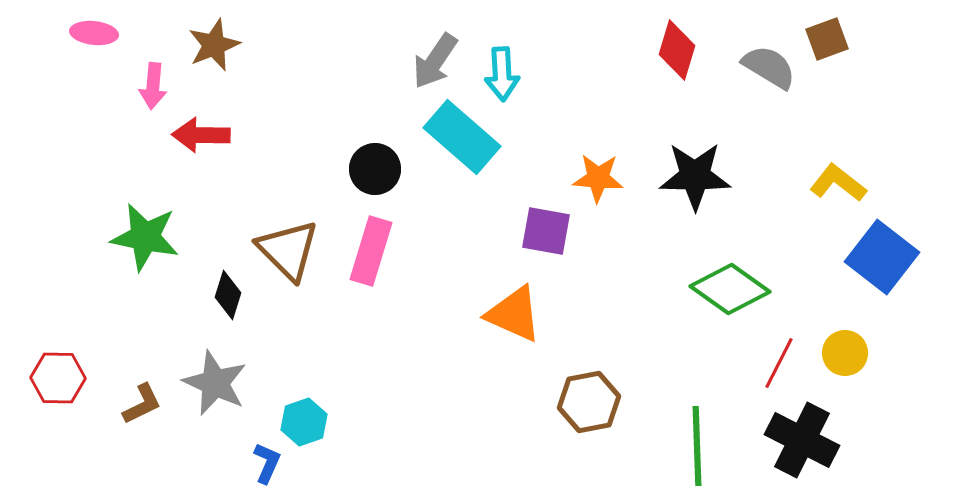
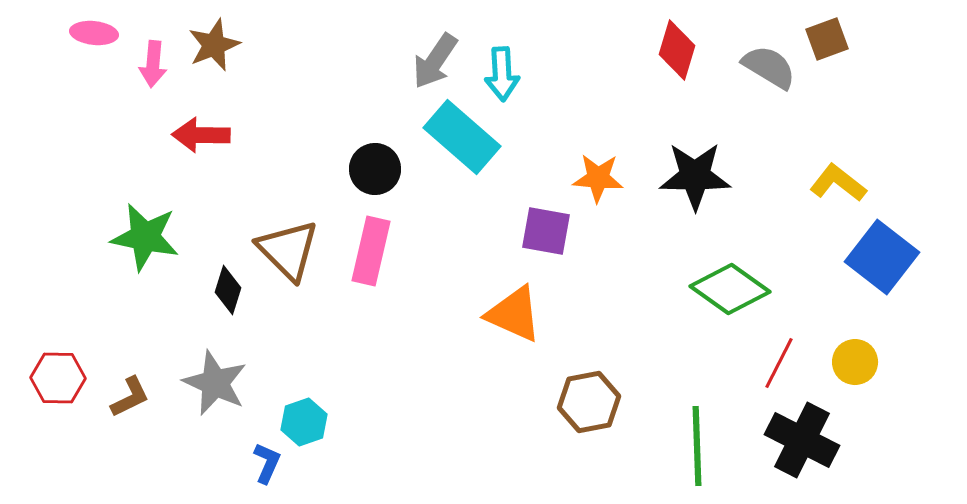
pink arrow: moved 22 px up
pink rectangle: rotated 4 degrees counterclockwise
black diamond: moved 5 px up
yellow circle: moved 10 px right, 9 px down
brown L-shape: moved 12 px left, 7 px up
